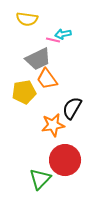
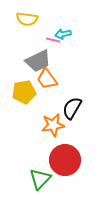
gray trapezoid: moved 2 px down
